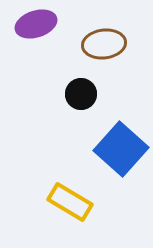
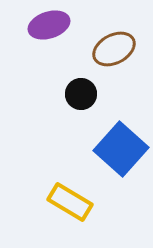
purple ellipse: moved 13 px right, 1 px down
brown ellipse: moved 10 px right, 5 px down; rotated 21 degrees counterclockwise
